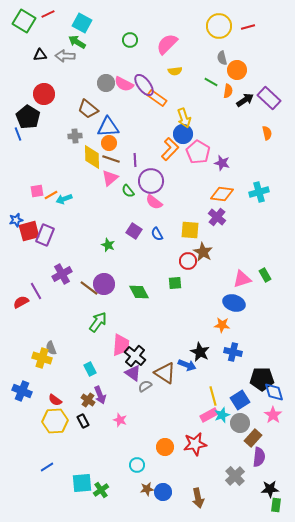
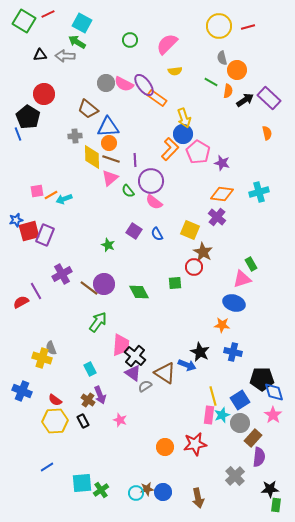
yellow square at (190, 230): rotated 18 degrees clockwise
red circle at (188, 261): moved 6 px right, 6 px down
green rectangle at (265, 275): moved 14 px left, 11 px up
pink rectangle at (209, 415): rotated 54 degrees counterclockwise
cyan circle at (137, 465): moved 1 px left, 28 px down
